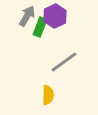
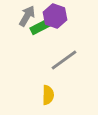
purple hexagon: rotated 15 degrees counterclockwise
green rectangle: rotated 42 degrees clockwise
gray line: moved 2 px up
